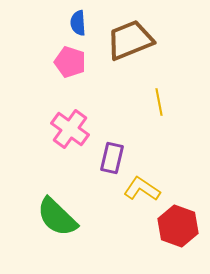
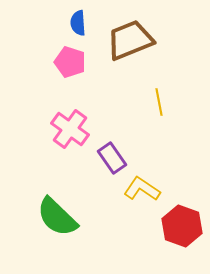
purple rectangle: rotated 48 degrees counterclockwise
red hexagon: moved 4 px right
